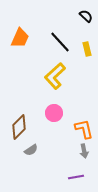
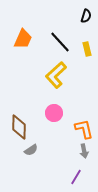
black semicircle: rotated 64 degrees clockwise
orange trapezoid: moved 3 px right, 1 px down
yellow L-shape: moved 1 px right, 1 px up
brown diamond: rotated 45 degrees counterclockwise
purple line: rotated 49 degrees counterclockwise
